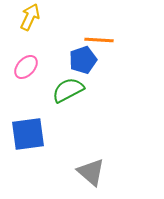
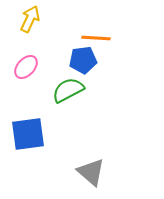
yellow arrow: moved 2 px down
orange line: moved 3 px left, 2 px up
blue pentagon: rotated 12 degrees clockwise
